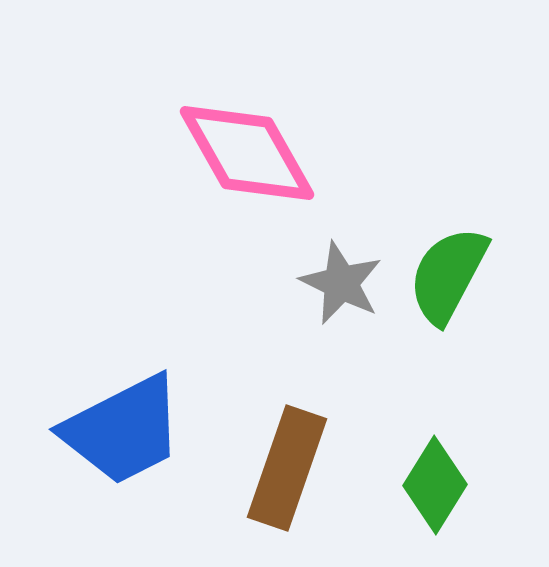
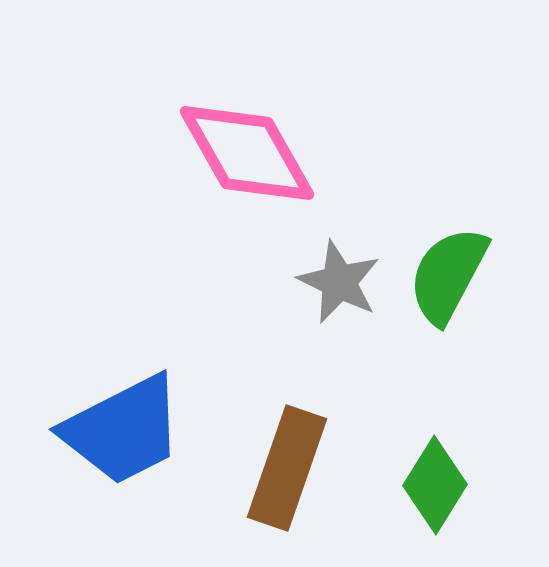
gray star: moved 2 px left, 1 px up
